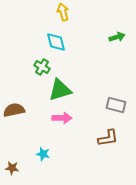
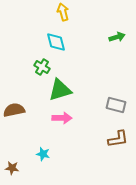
brown L-shape: moved 10 px right, 1 px down
